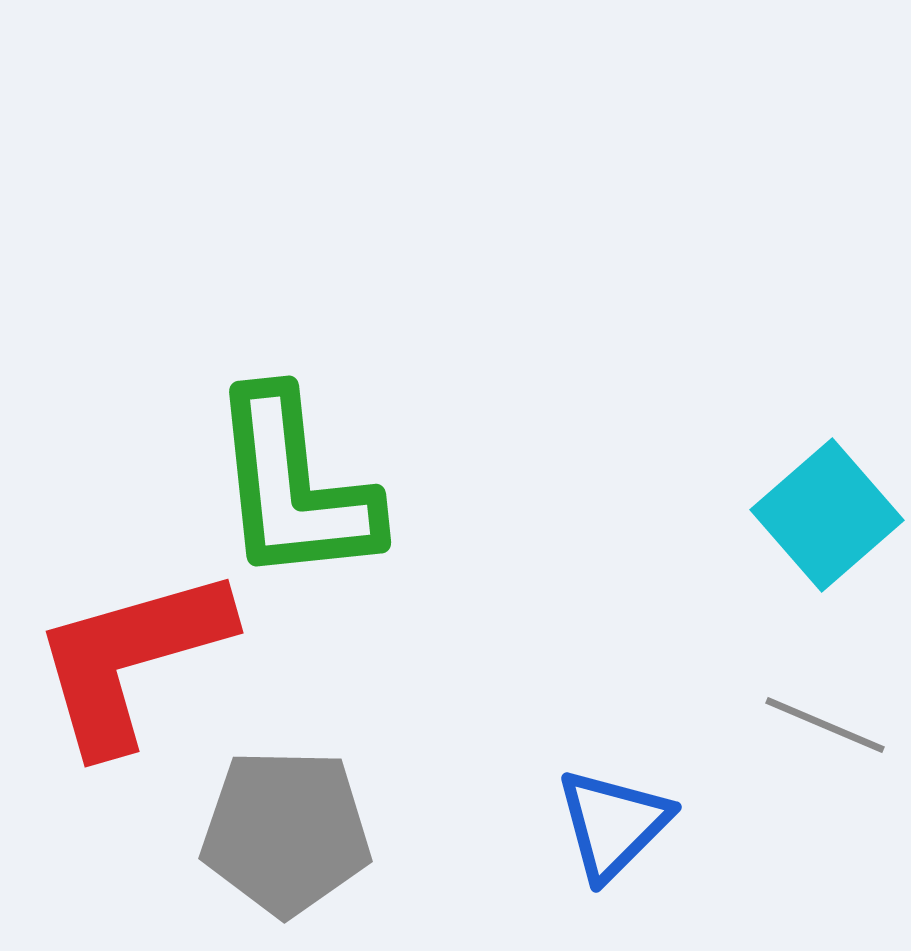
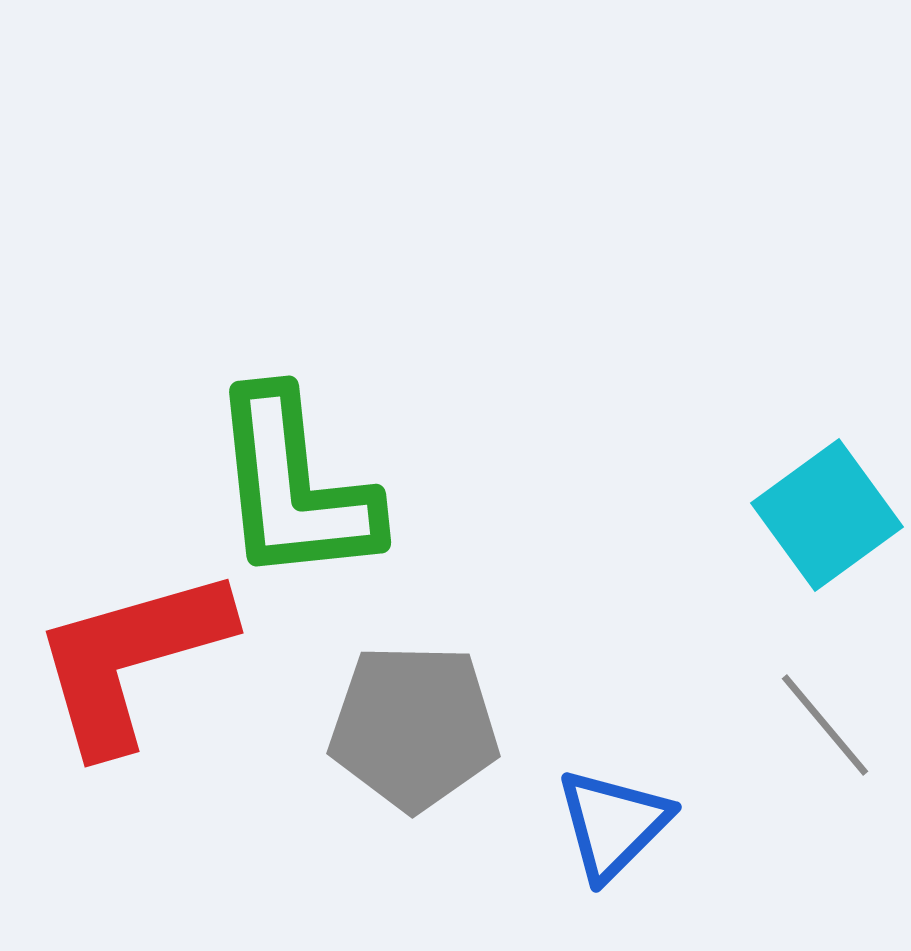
cyan square: rotated 5 degrees clockwise
gray line: rotated 27 degrees clockwise
gray pentagon: moved 128 px right, 105 px up
